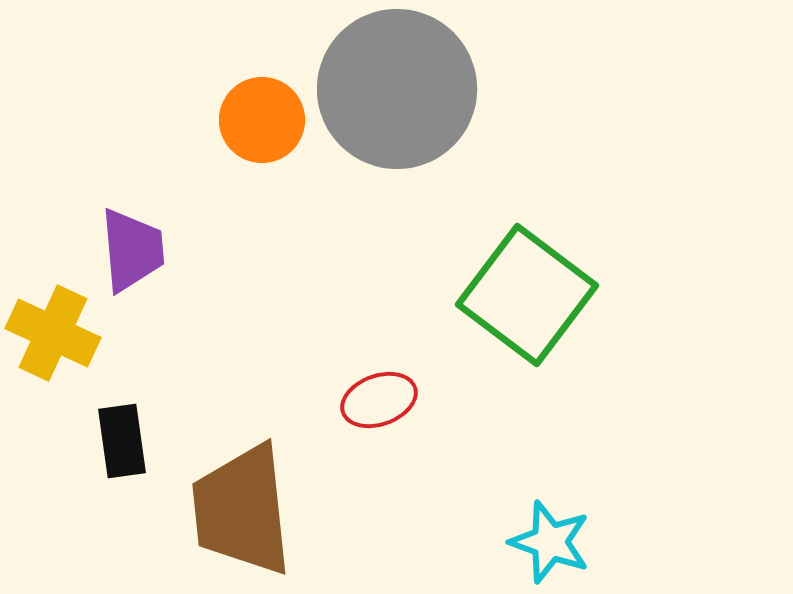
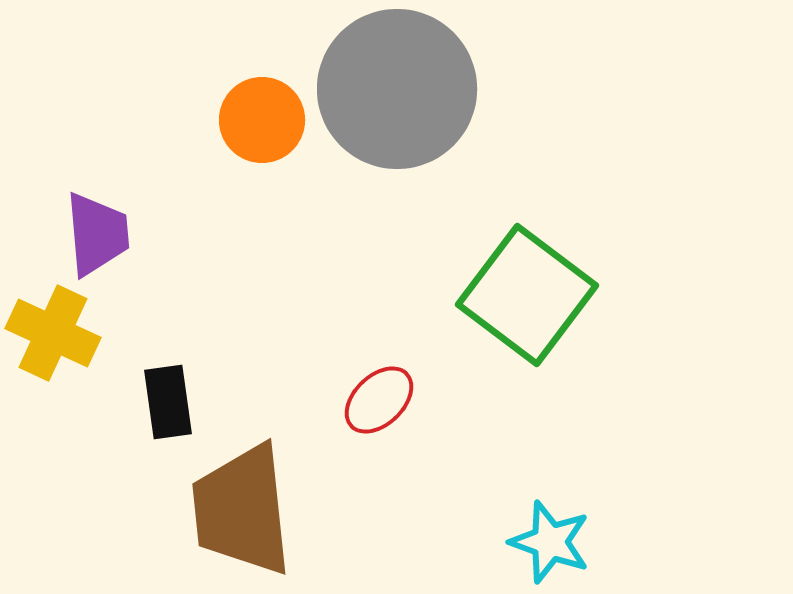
purple trapezoid: moved 35 px left, 16 px up
red ellipse: rotated 24 degrees counterclockwise
black rectangle: moved 46 px right, 39 px up
